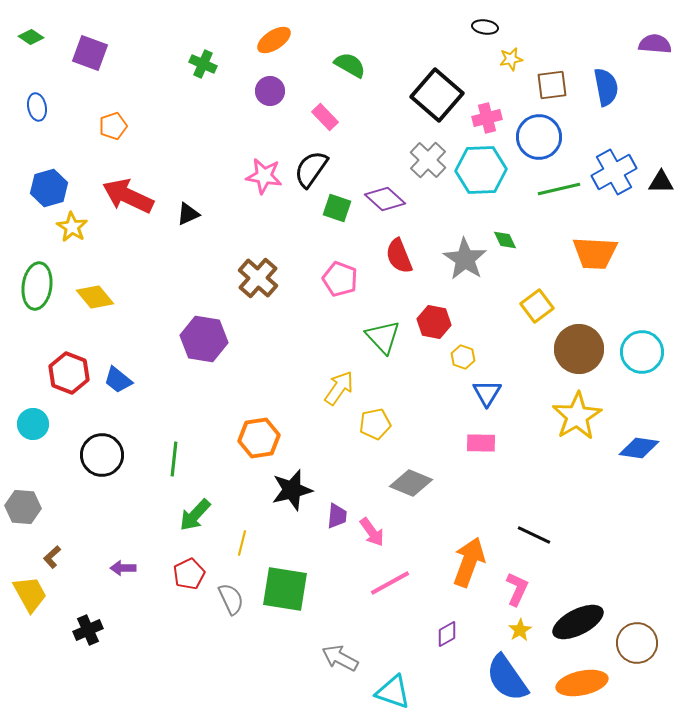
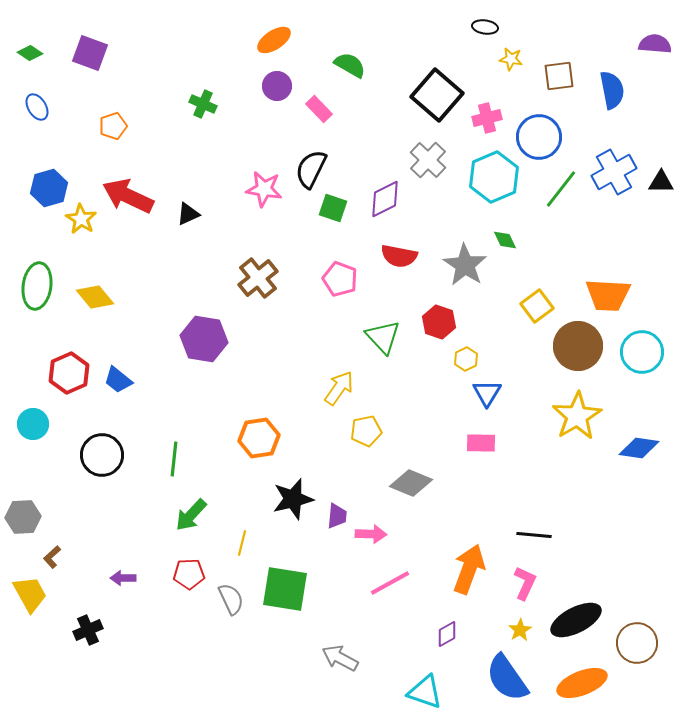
green diamond at (31, 37): moved 1 px left, 16 px down
yellow star at (511, 59): rotated 20 degrees clockwise
green cross at (203, 64): moved 40 px down
brown square at (552, 85): moved 7 px right, 9 px up
blue semicircle at (606, 87): moved 6 px right, 3 px down
purple circle at (270, 91): moved 7 px right, 5 px up
blue ellipse at (37, 107): rotated 20 degrees counterclockwise
pink rectangle at (325, 117): moved 6 px left, 8 px up
black semicircle at (311, 169): rotated 9 degrees counterclockwise
cyan hexagon at (481, 170): moved 13 px right, 7 px down; rotated 21 degrees counterclockwise
pink star at (264, 176): moved 13 px down
green line at (559, 189): moved 2 px right; rotated 39 degrees counterclockwise
purple diamond at (385, 199): rotated 69 degrees counterclockwise
green square at (337, 208): moved 4 px left
yellow star at (72, 227): moved 9 px right, 8 px up
orange trapezoid at (595, 253): moved 13 px right, 42 px down
red semicircle at (399, 256): rotated 57 degrees counterclockwise
gray star at (465, 259): moved 6 px down
brown cross at (258, 278): rotated 9 degrees clockwise
red hexagon at (434, 322): moved 5 px right; rotated 8 degrees clockwise
brown circle at (579, 349): moved 1 px left, 3 px up
yellow hexagon at (463, 357): moved 3 px right, 2 px down; rotated 15 degrees clockwise
red hexagon at (69, 373): rotated 15 degrees clockwise
yellow pentagon at (375, 424): moved 9 px left, 7 px down
black star at (292, 490): moved 1 px right, 9 px down
gray hexagon at (23, 507): moved 10 px down; rotated 8 degrees counterclockwise
green arrow at (195, 515): moved 4 px left
pink arrow at (372, 532): moved 1 px left, 2 px down; rotated 52 degrees counterclockwise
black line at (534, 535): rotated 20 degrees counterclockwise
orange arrow at (469, 562): moved 7 px down
purple arrow at (123, 568): moved 10 px down
red pentagon at (189, 574): rotated 24 degrees clockwise
pink L-shape at (517, 589): moved 8 px right, 6 px up
black ellipse at (578, 622): moved 2 px left, 2 px up
orange ellipse at (582, 683): rotated 9 degrees counterclockwise
cyan triangle at (393, 692): moved 32 px right
